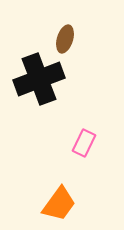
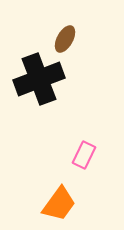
brown ellipse: rotated 12 degrees clockwise
pink rectangle: moved 12 px down
